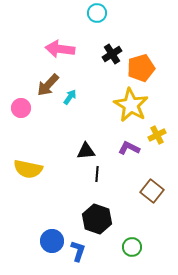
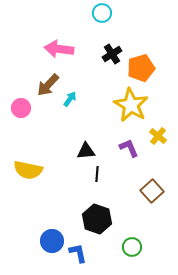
cyan circle: moved 5 px right
pink arrow: moved 1 px left
cyan arrow: moved 2 px down
yellow cross: moved 1 px right, 1 px down; rotated 24 degrees counterclockwise
purple L-shape: rotated 40 degrees clockwise
yellow semicircle: moved 1 px down
brown square: rotated 10 degrees clockwise
blue L-shape: moved 2 px down; rotated 30 degrees counterclockwise
